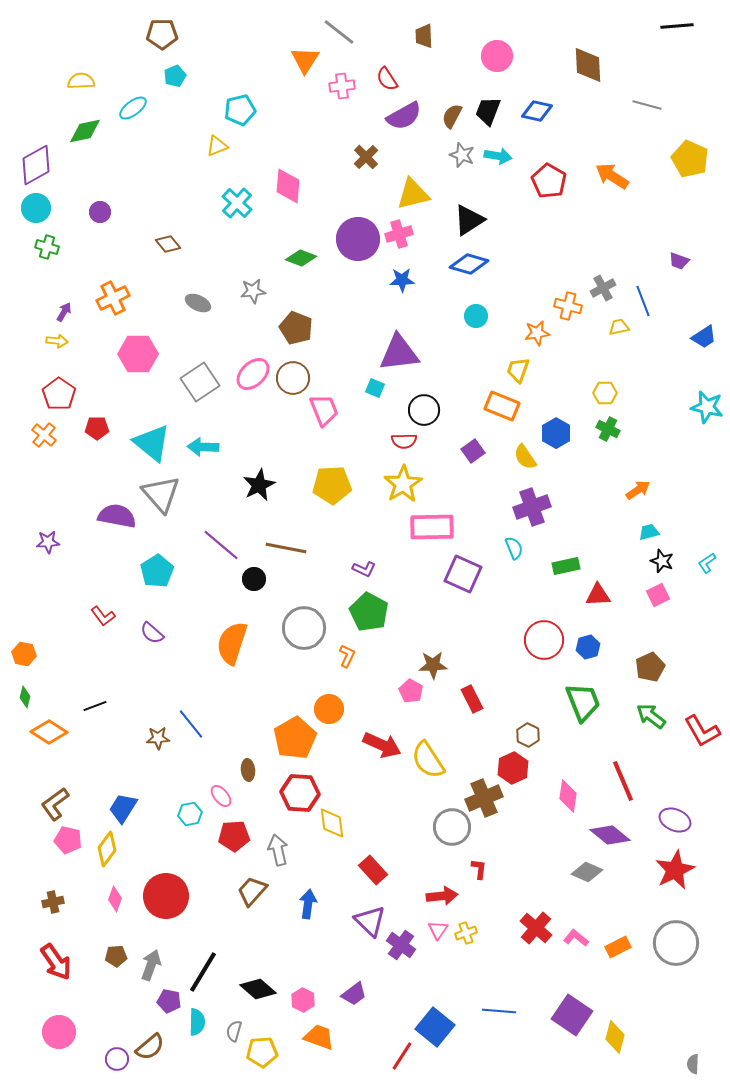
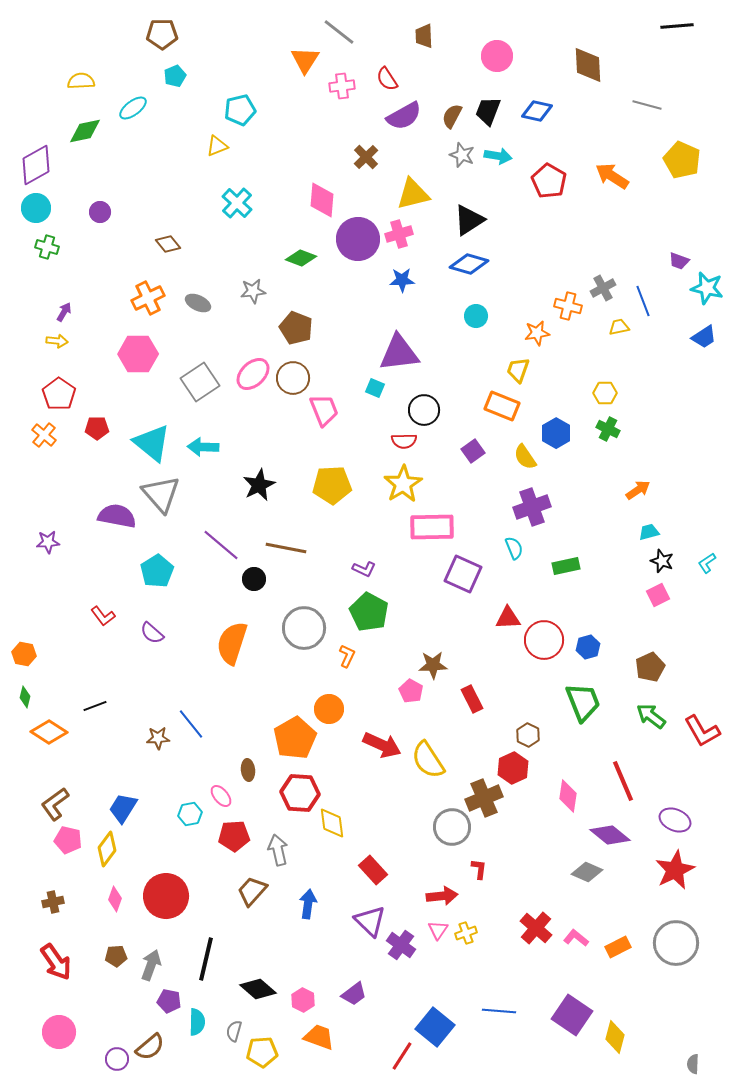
yellow pentagon at (690, 159): moved 8 px left, 1 px down
pink diamond at (288, 186): moved 34 px right, 14 px down
orange cross at (113, 298): moved 35 px right
cyan star at (707, 407): moved 119 px up
red triangle at (598, 595): moved 90 px left, 23 px down
black line at (203, 972): moved 3 px right, 13 px up; rotated 18 degrees counterclockwise
